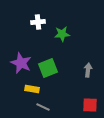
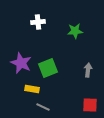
green star: moved 13 px right, 3 px up
